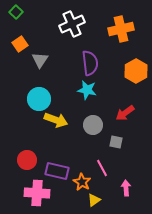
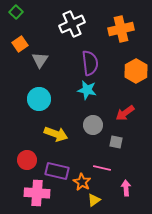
yellow arrow: moved 14 px down
pink line: rotated 48 degrees counterclockwise
